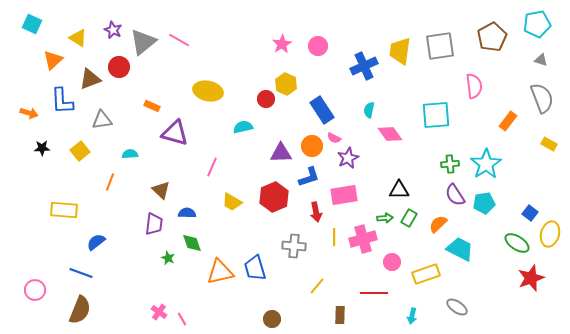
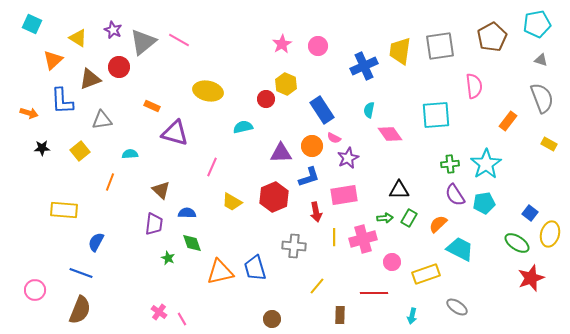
blue semicircle at (96, 242): rotated 24 degrees counterclockwise
